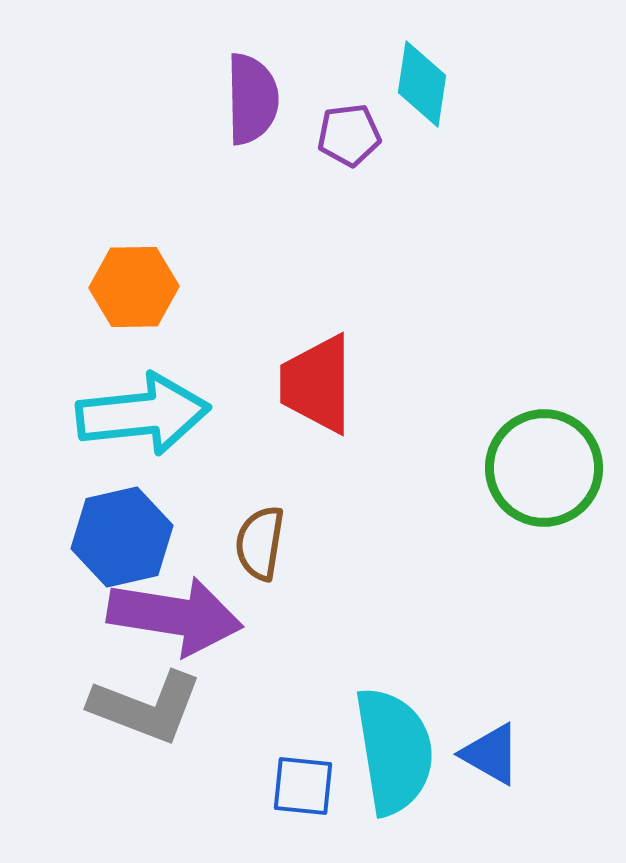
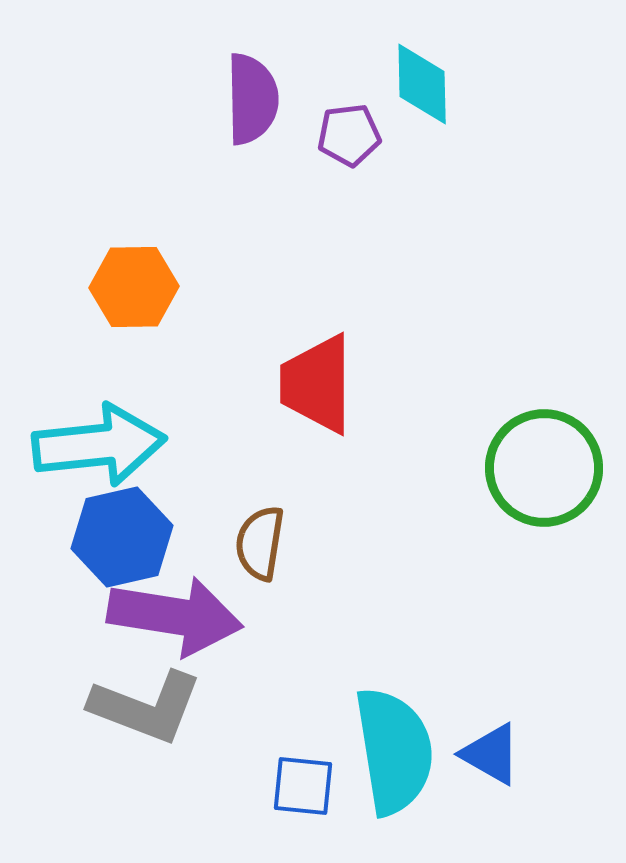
cyan diamond: rotated 10 degrees counterclockwise
cyan arrow: moved 44 px left, 31 px down
